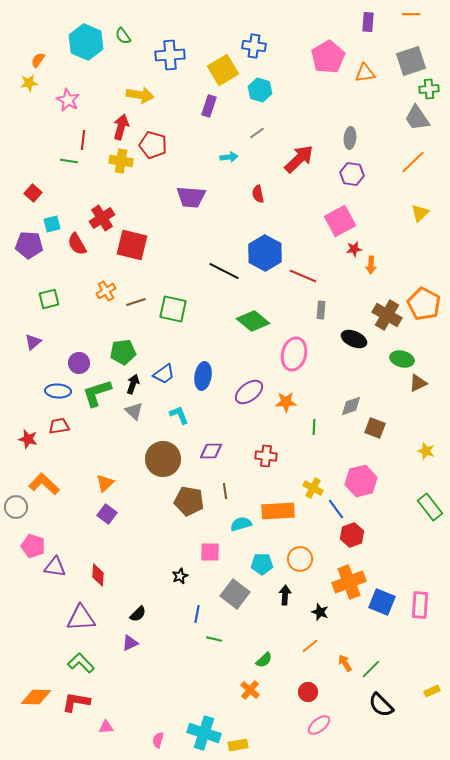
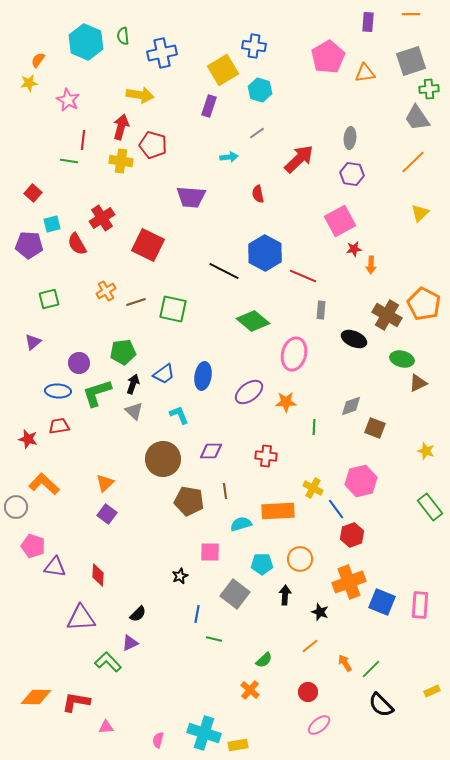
green semicircle at (123, 36): rotated 30 degrees clockwise
blue cross at (170, 55): moved 8 px left, 2 px up; rotated 8 degrees counterclockwise
red square at (132, 245): moved 16 px right; rotated 12 degrees clockwise
green L-shape at (81, 663): moved 27 px right, 1 px up
